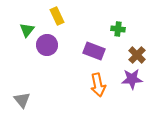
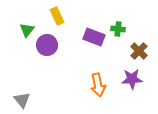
purple rectangle: moved 14 px up
brown cross: moved 2 px right, 4 px up
